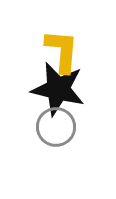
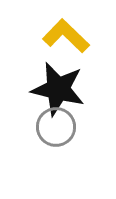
yellow L-shape: moved 4 px right, 15 px up; rotated 51 degrees counterclockwise
